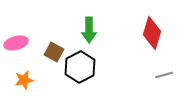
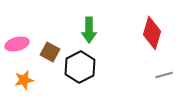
pink ellipse: moved 1 px right, 1 px down
brown square: moved 4 px left
